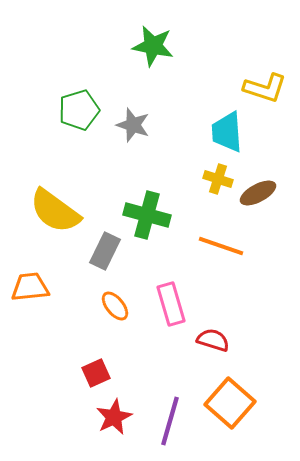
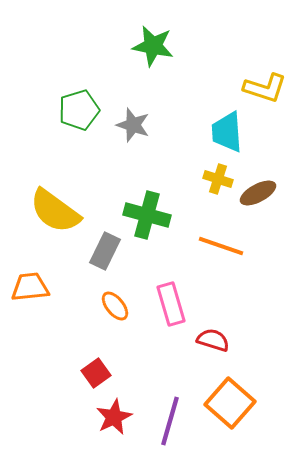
red square: rotated 12 degrees counterclockwise
